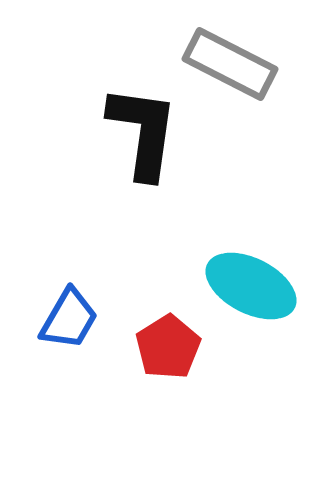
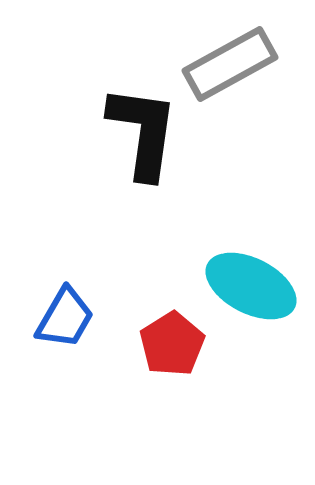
gray rectangle: rotated 56 degrees counterclockwise
blue trapezoid: moved 4 px left, 1 px up
red pentagon: moved 4 px right, 3 px up
